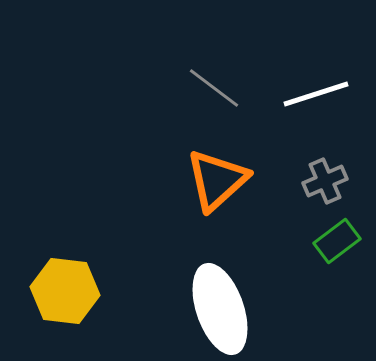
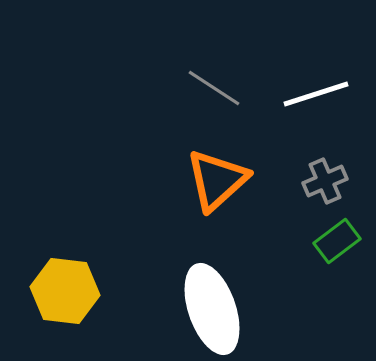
gray line: rotated 4 degrees counterclockwise
white ellipse: moved 8 px left
